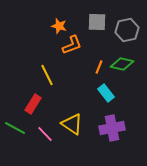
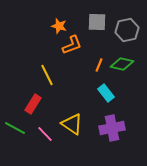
orange line: moved 2 px up
